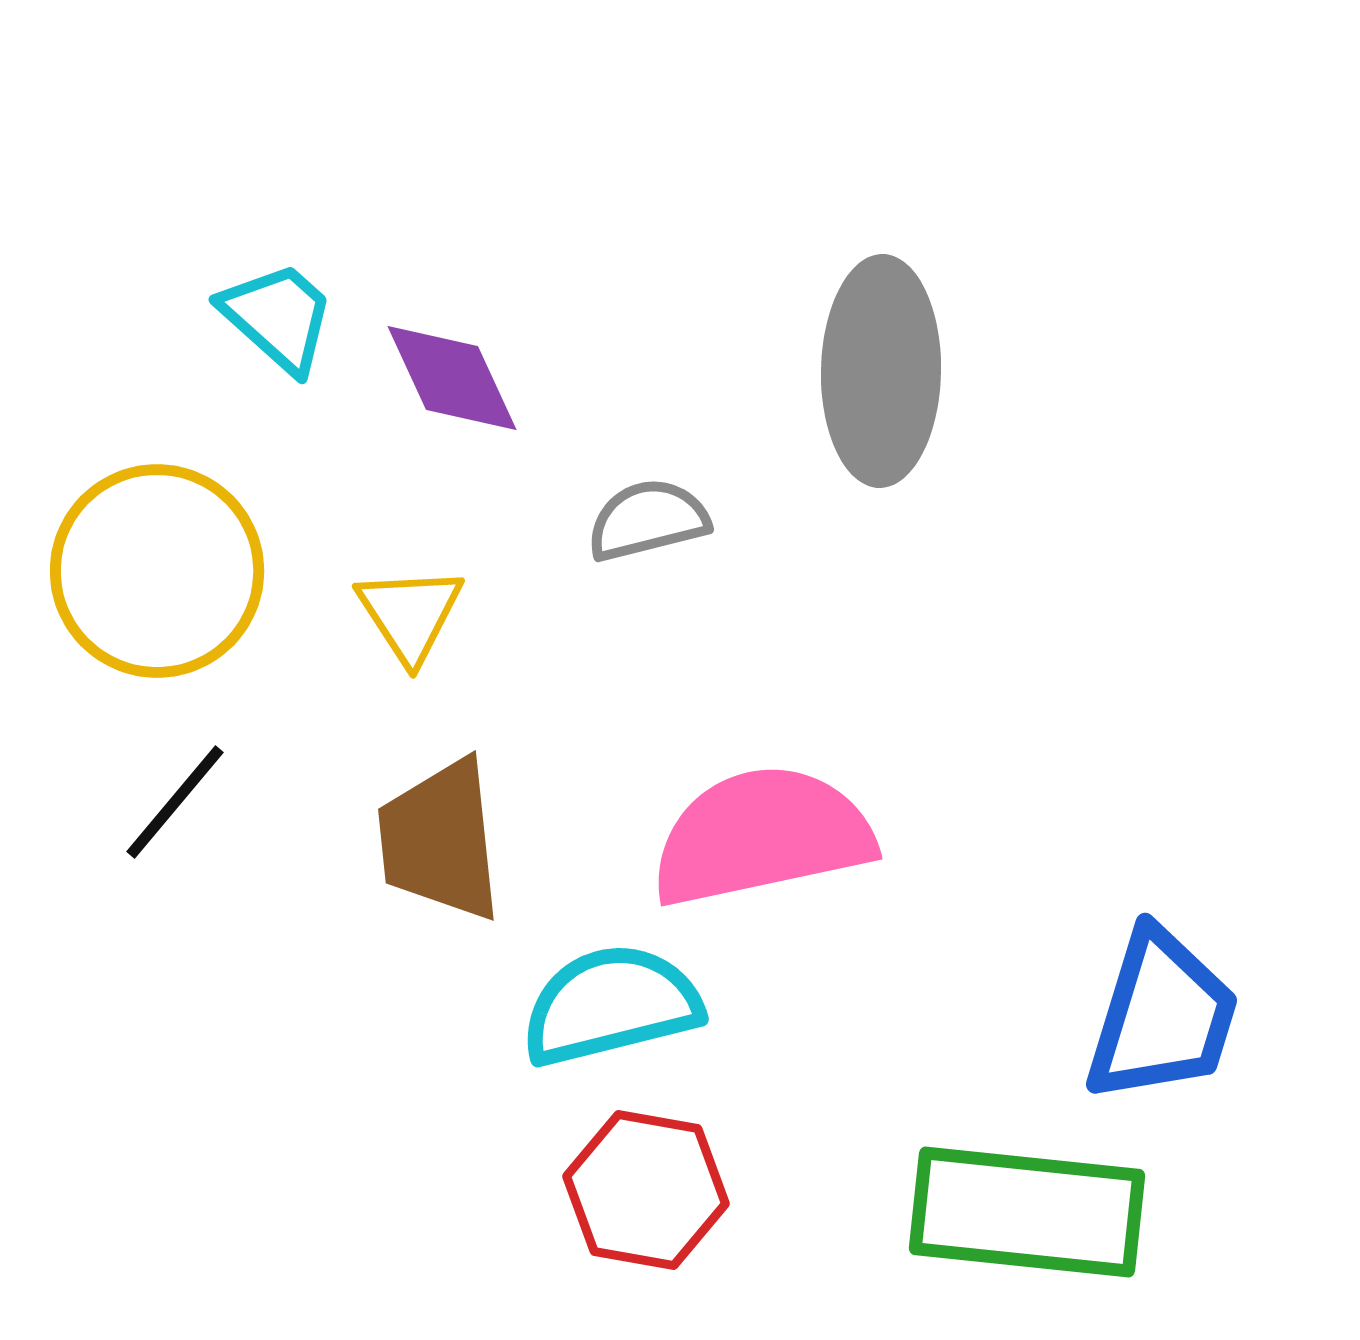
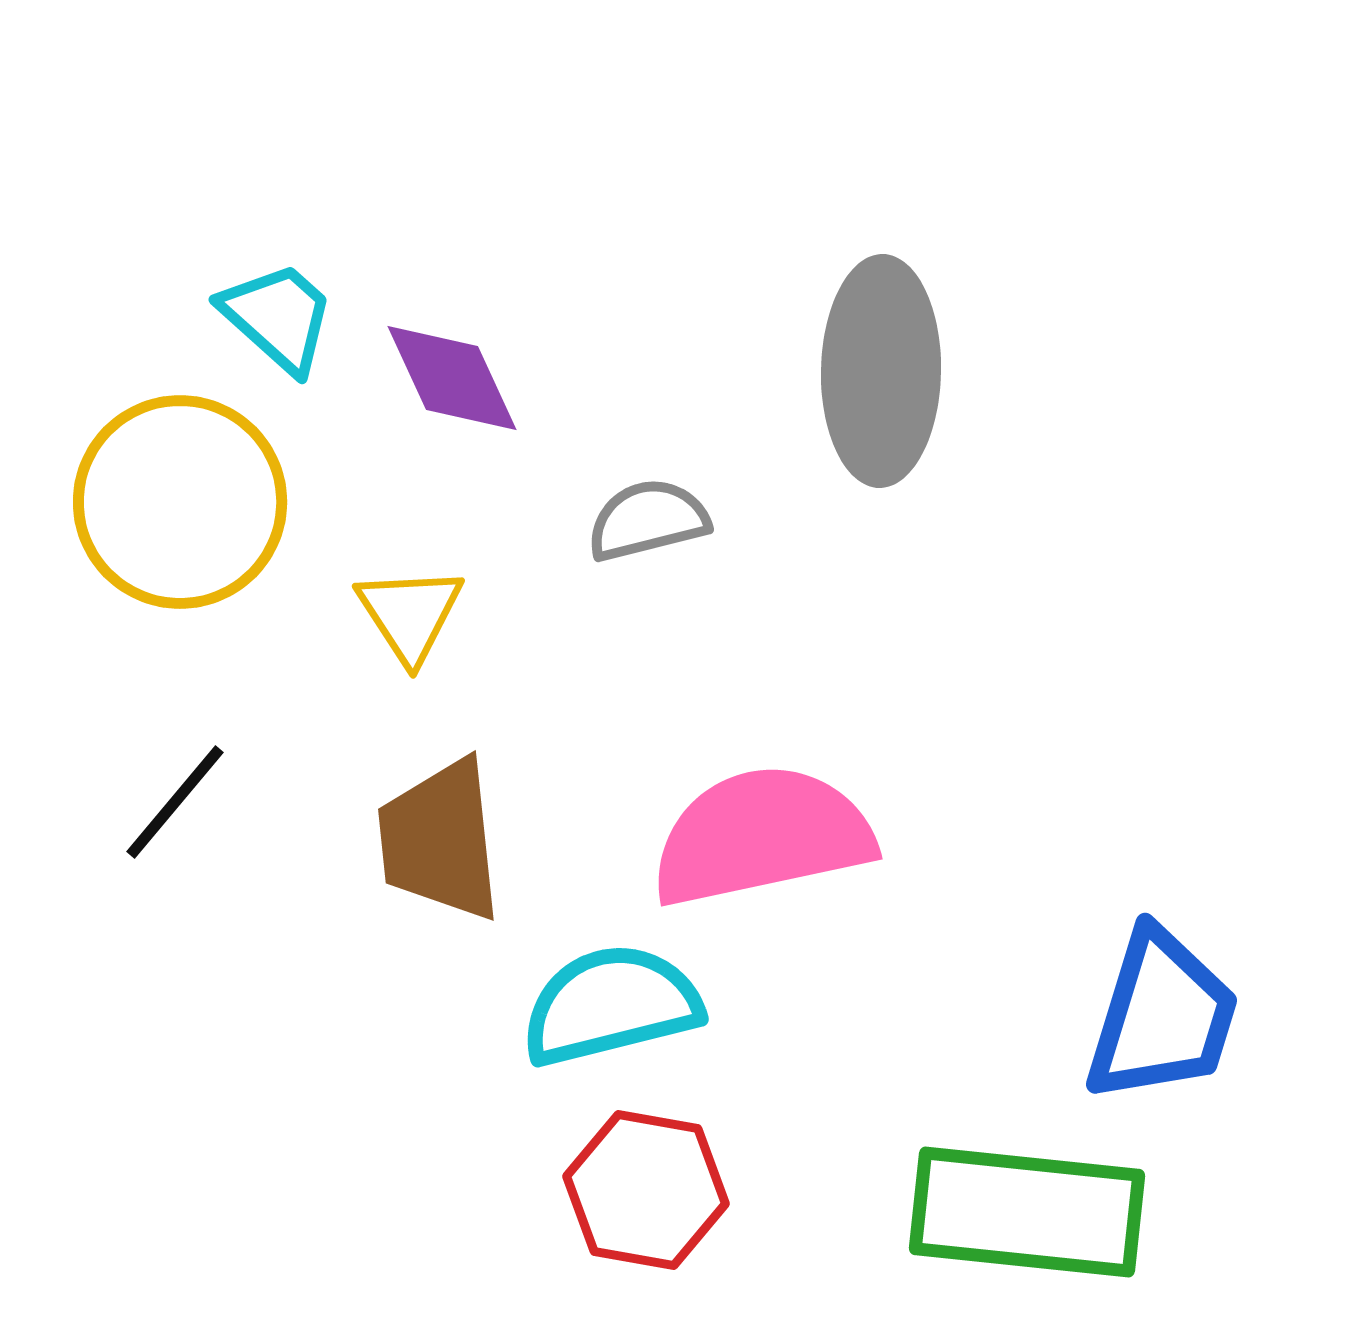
yellow circle: moved 23 px right, 69 px up
